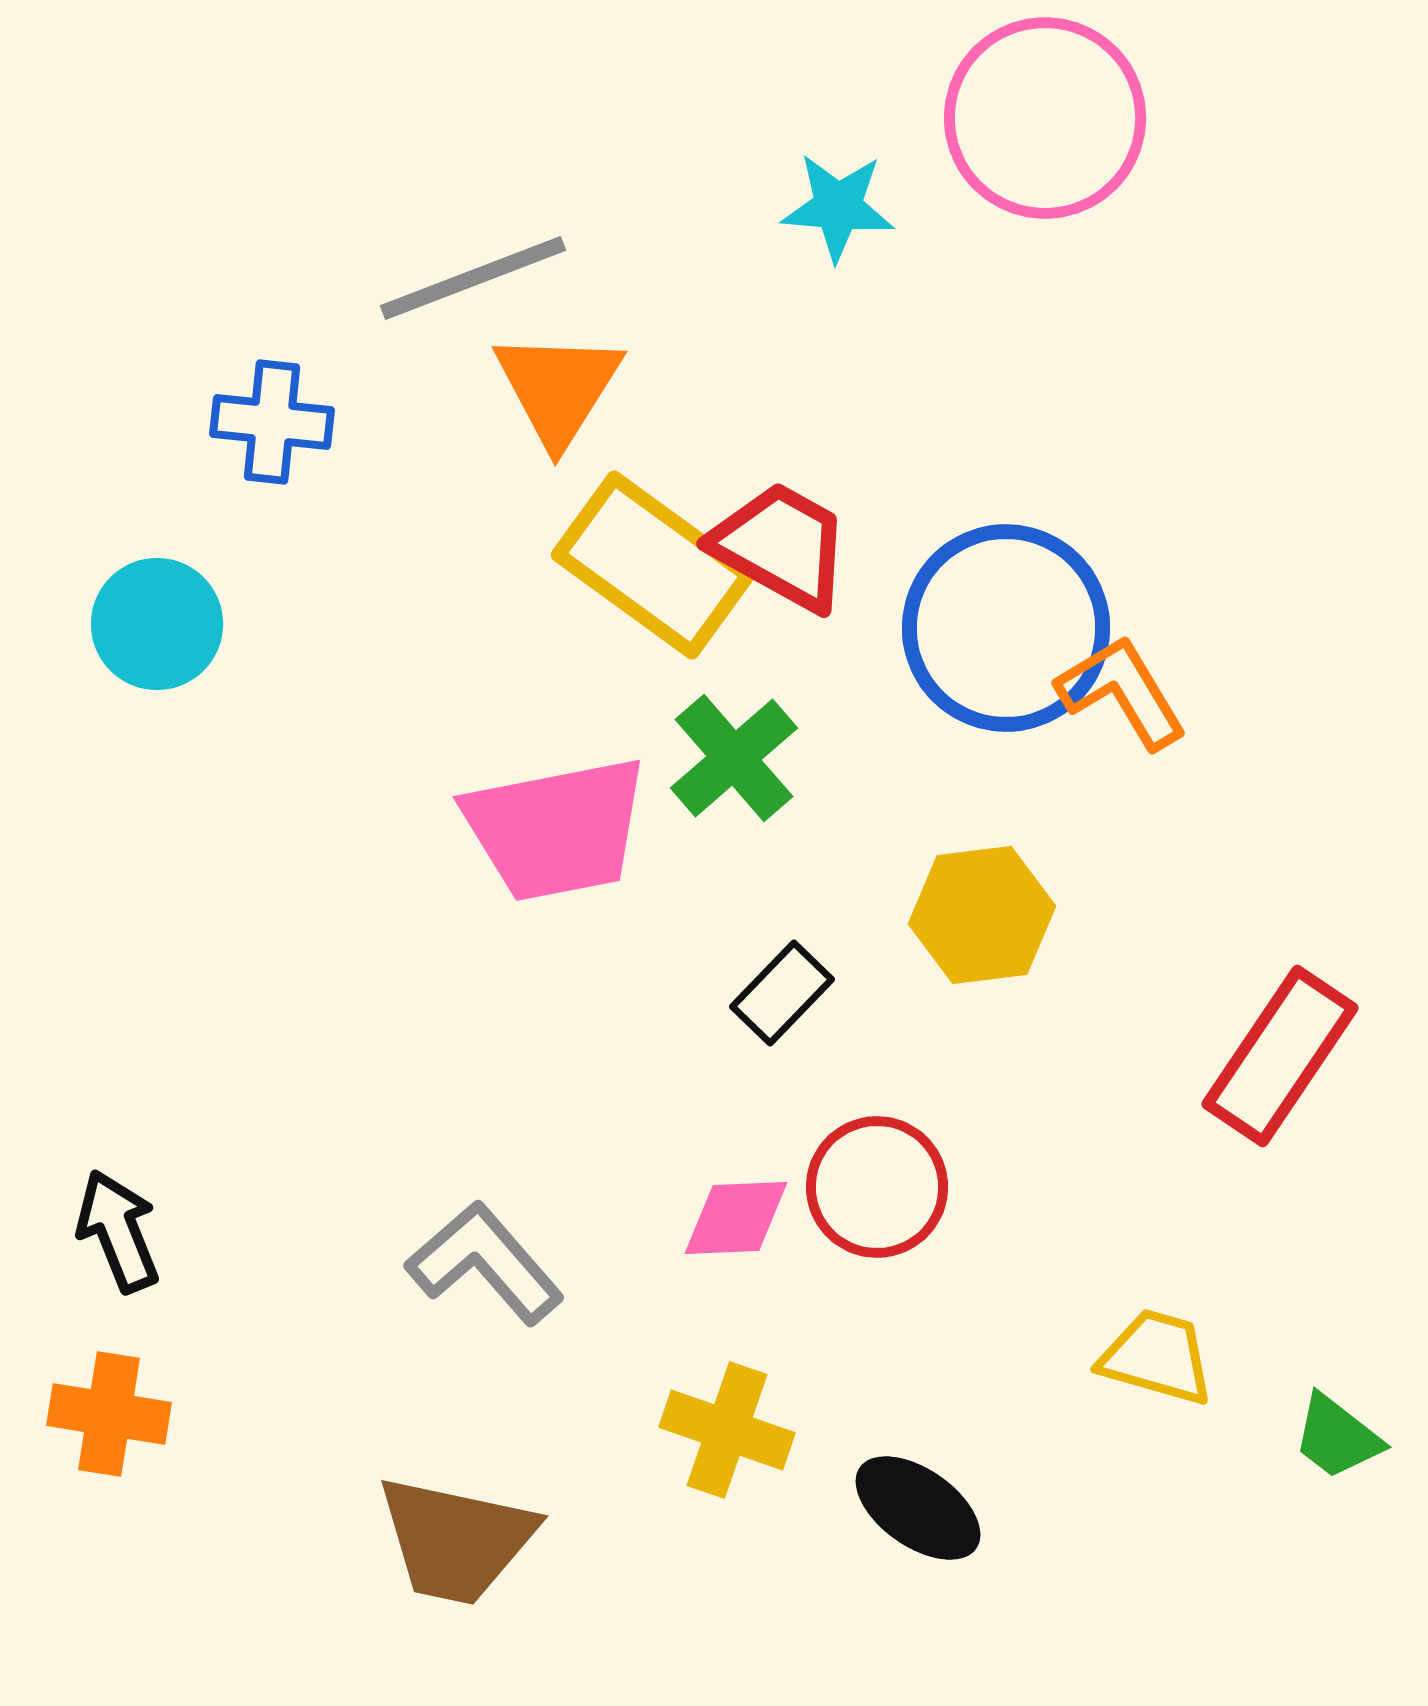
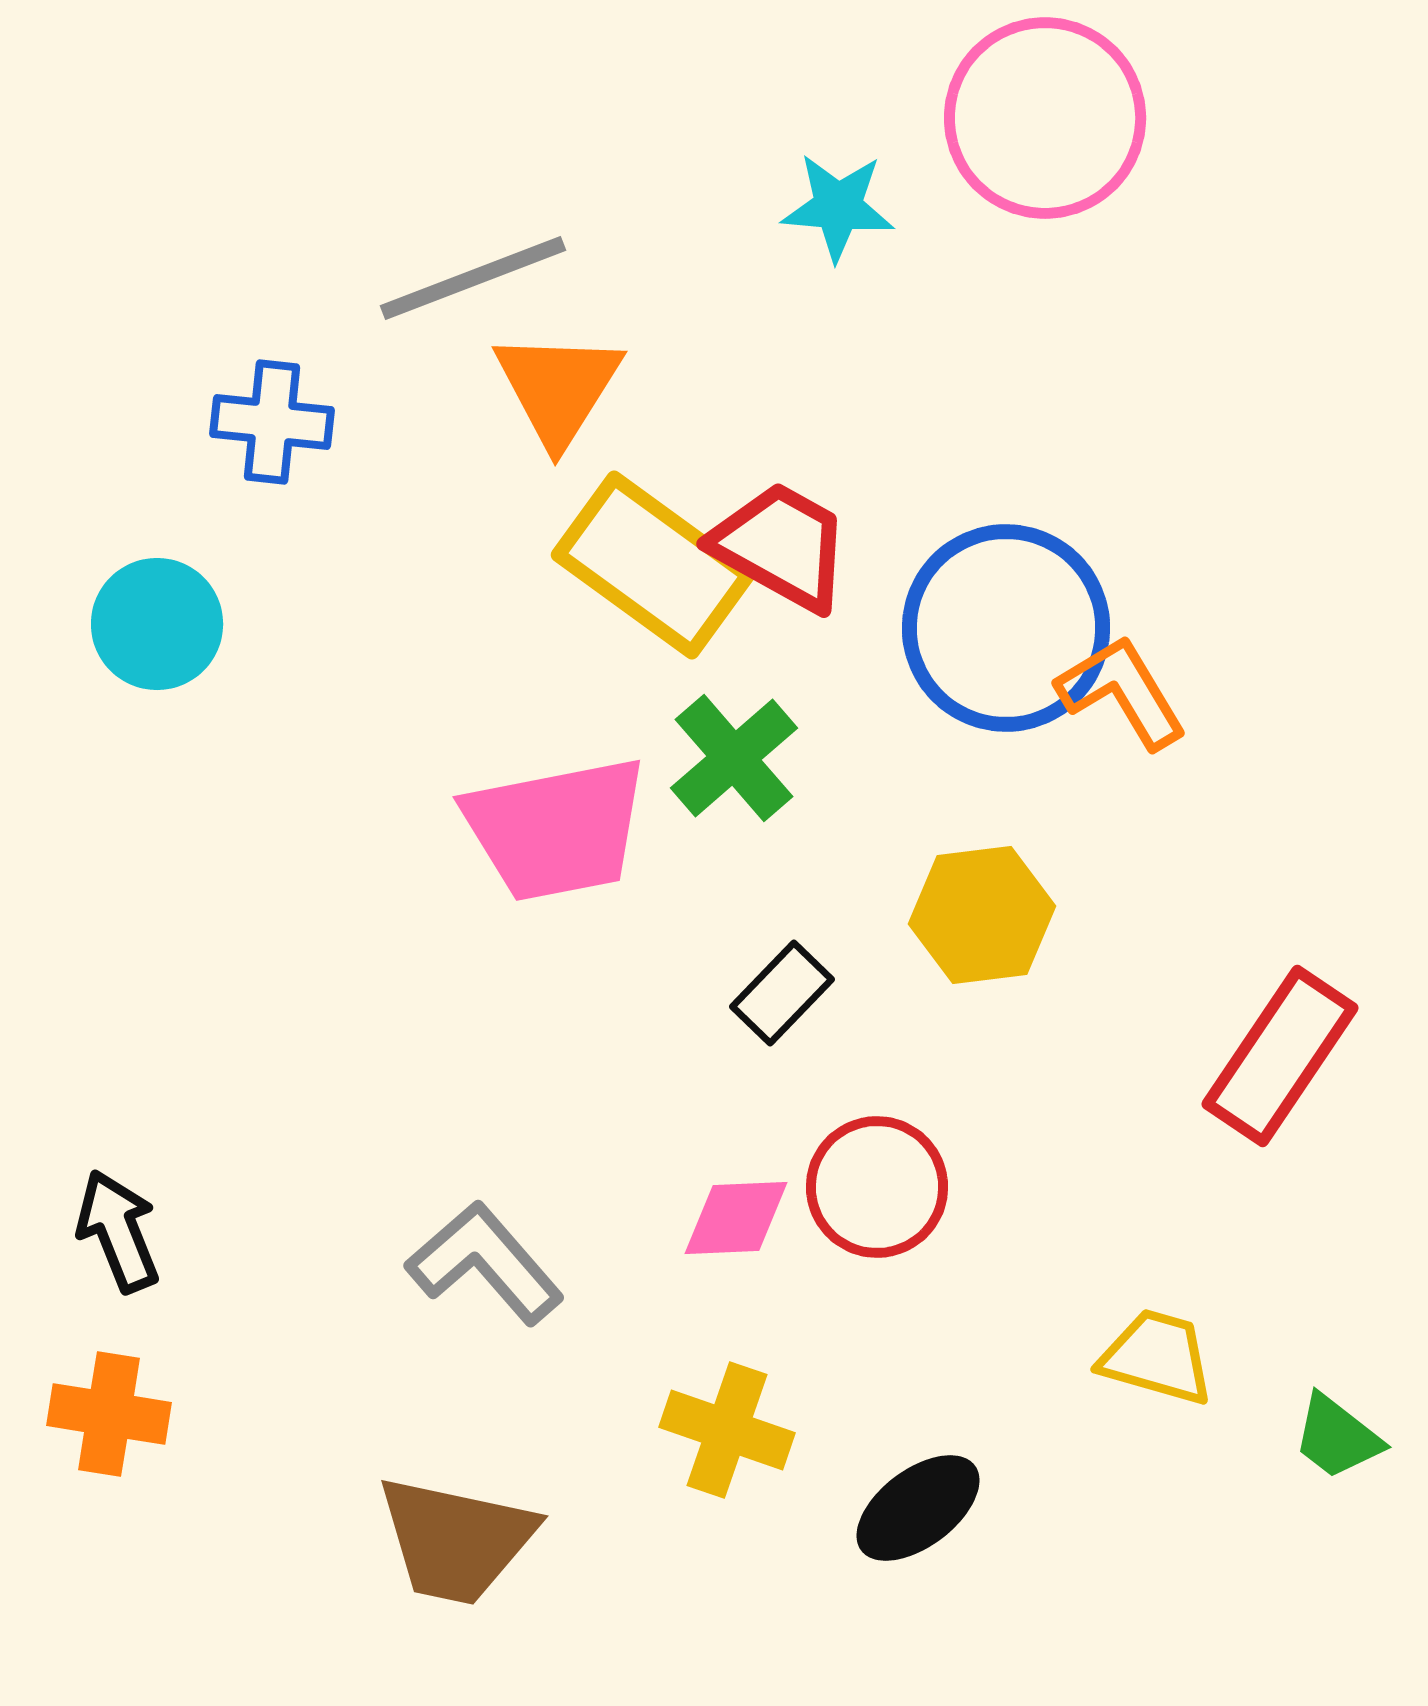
black ellipse: rotated 72 degrees counterclockwise
